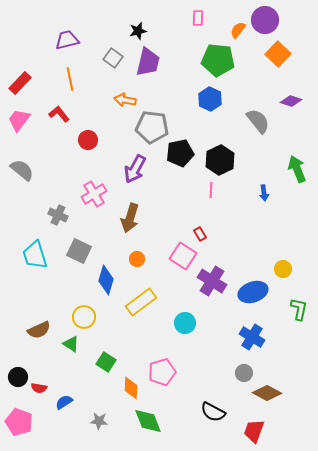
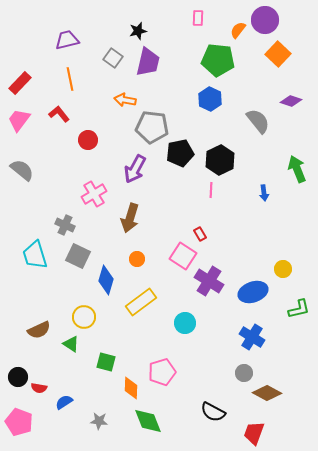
gray cross at (58, 215): moved 7 px right, 10 px down
gray square at (79, 251): moved 1 px left, 5 px down
purple cross at (212, 281): moved 3 px left
green L-shape at (299, 309): rotated 65 degrees clockwise
green square at (106, 362): rotated 18 degrees counterclockwise
red trapezoid at (254, 431): moved 2 px down
